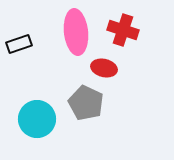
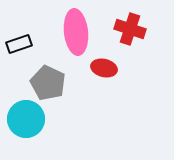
red cross: moved 7 px right, 1 px up
gray pentagon: moved 38 px left, 20 px up
cyan circle: moved 11 px left
